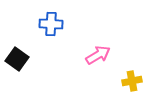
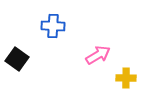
blue cross: moved 2 px right, 2 px down
yellow cross: moved 6 px left, 3 px up; rotated 12 degrees clockwise
